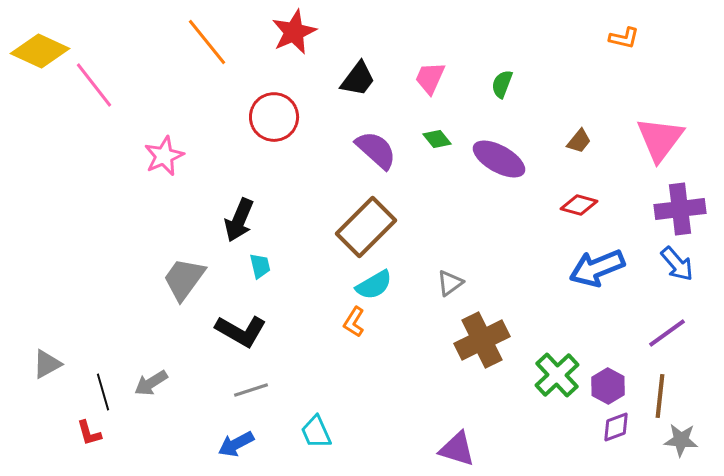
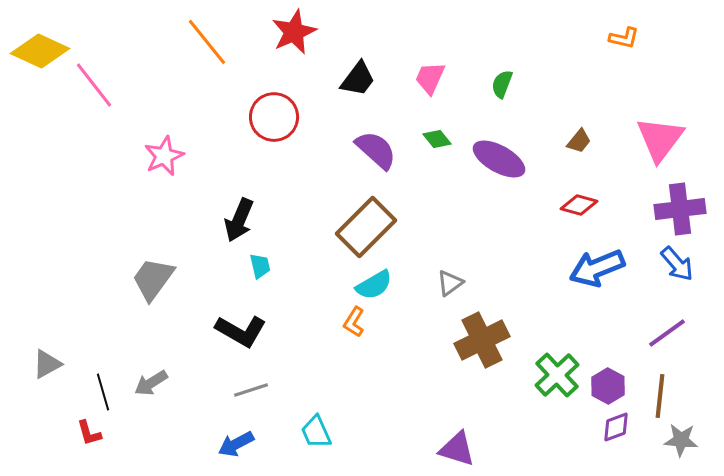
gray trapezoid at (184, 279): moved 31 px left
